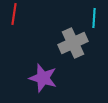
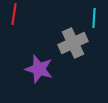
purple star: moved 4 px left, 9 px up
